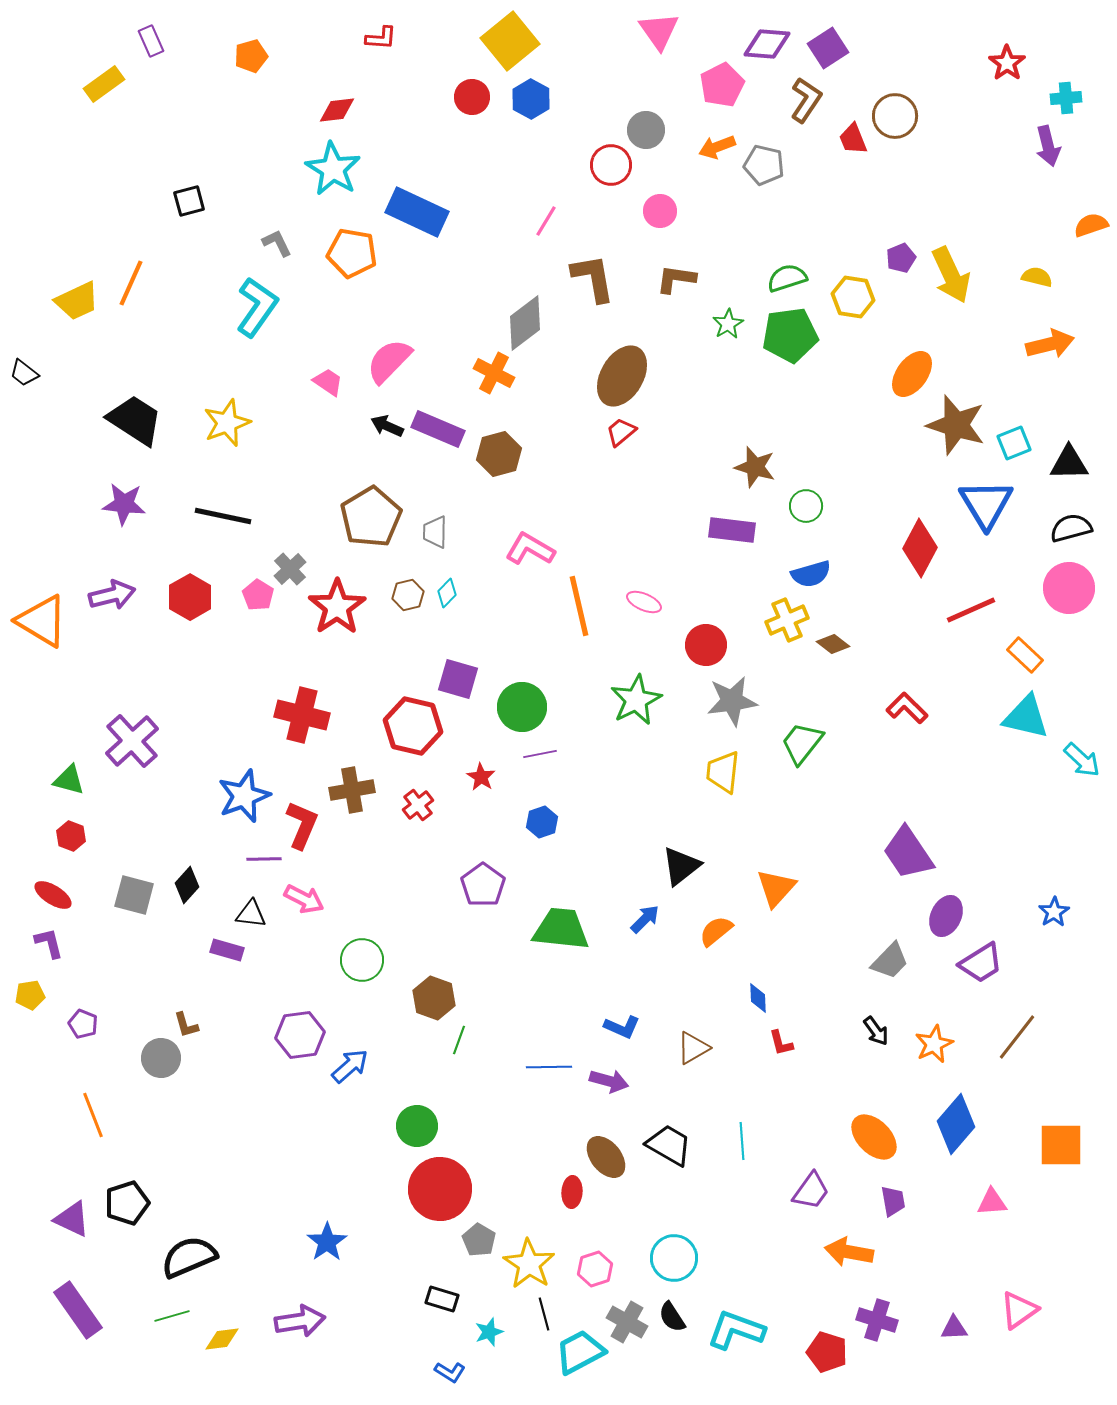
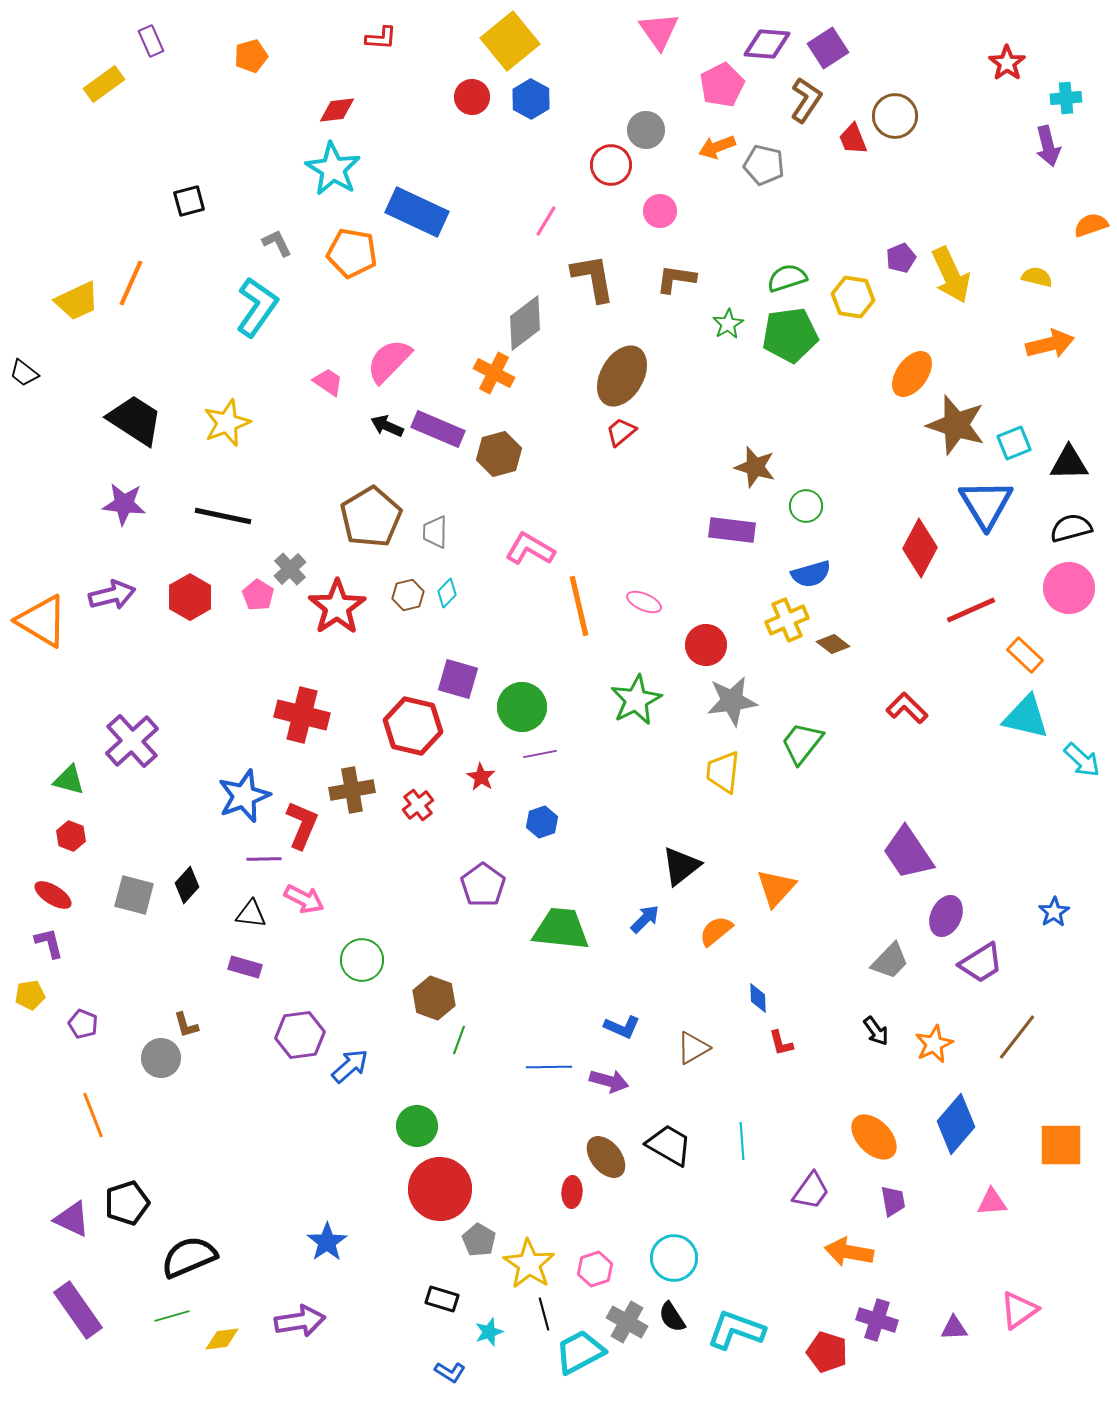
purple rectangle at (227, 950): moved 18 px right, 17 px down
